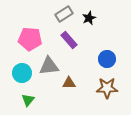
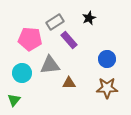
gray rectangle: moved 9 px left, 8 px down
gray triangle: moved 1 px right, 1 px up
green triangle: moved 14 px left
